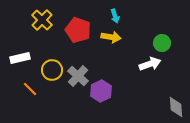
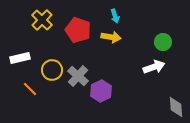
green circle: moved 1 px right, 1 px up
white arrow: moved 4 px right, 3 px down
